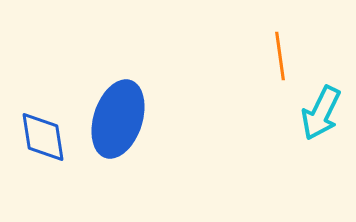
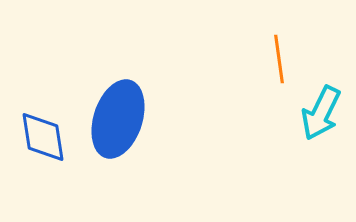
orange line: moved 1 px left, 3 px down
